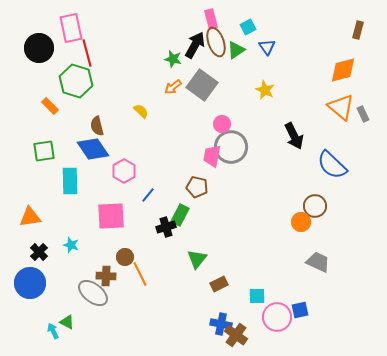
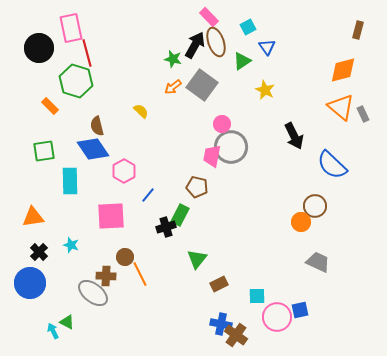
pink rectangle at (211, 19): moved 2 px left, 2 px up; rotated 30 degrees counterclockwise
green triangle at (236, 50): moved 6 px right, 11 px down
orange triangle at (30, 217): moved 3 px right
